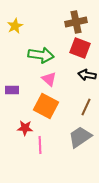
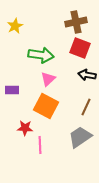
pink triangle: moved 1 px left; rotated 35 degrees clockwise
